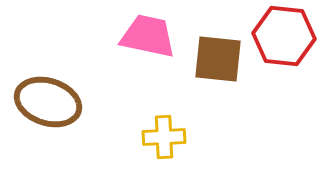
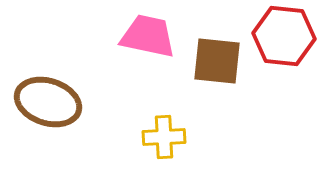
brown square: moved 1 px left, 2 px down
